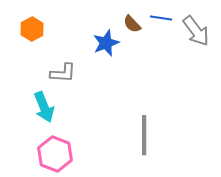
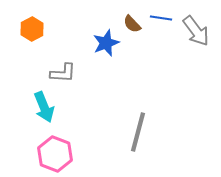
gray line: moved 6 px left, 3 px up; rotated 15 degrees clockwise
